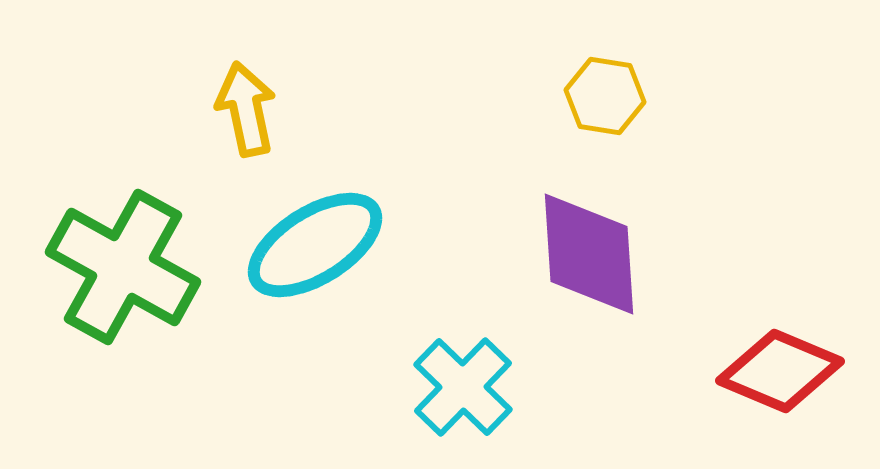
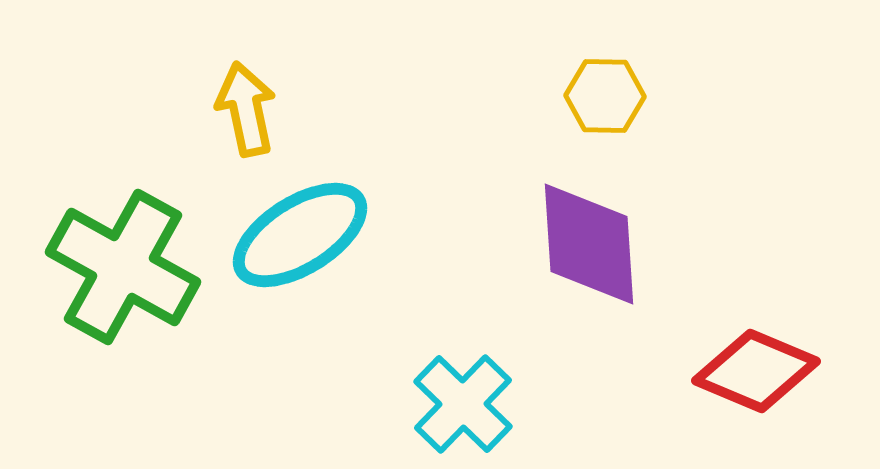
yellow hexagon: rotated 8 degrees counterclockwise
cyan ellipse: moved 15 px left, 10 px up
purple diamond: moved 10 px up
red diamond: moved 24 px left
cyan cross: moved 17 px down
